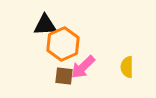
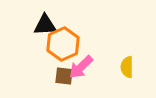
pink arrow: moved 2 px left
